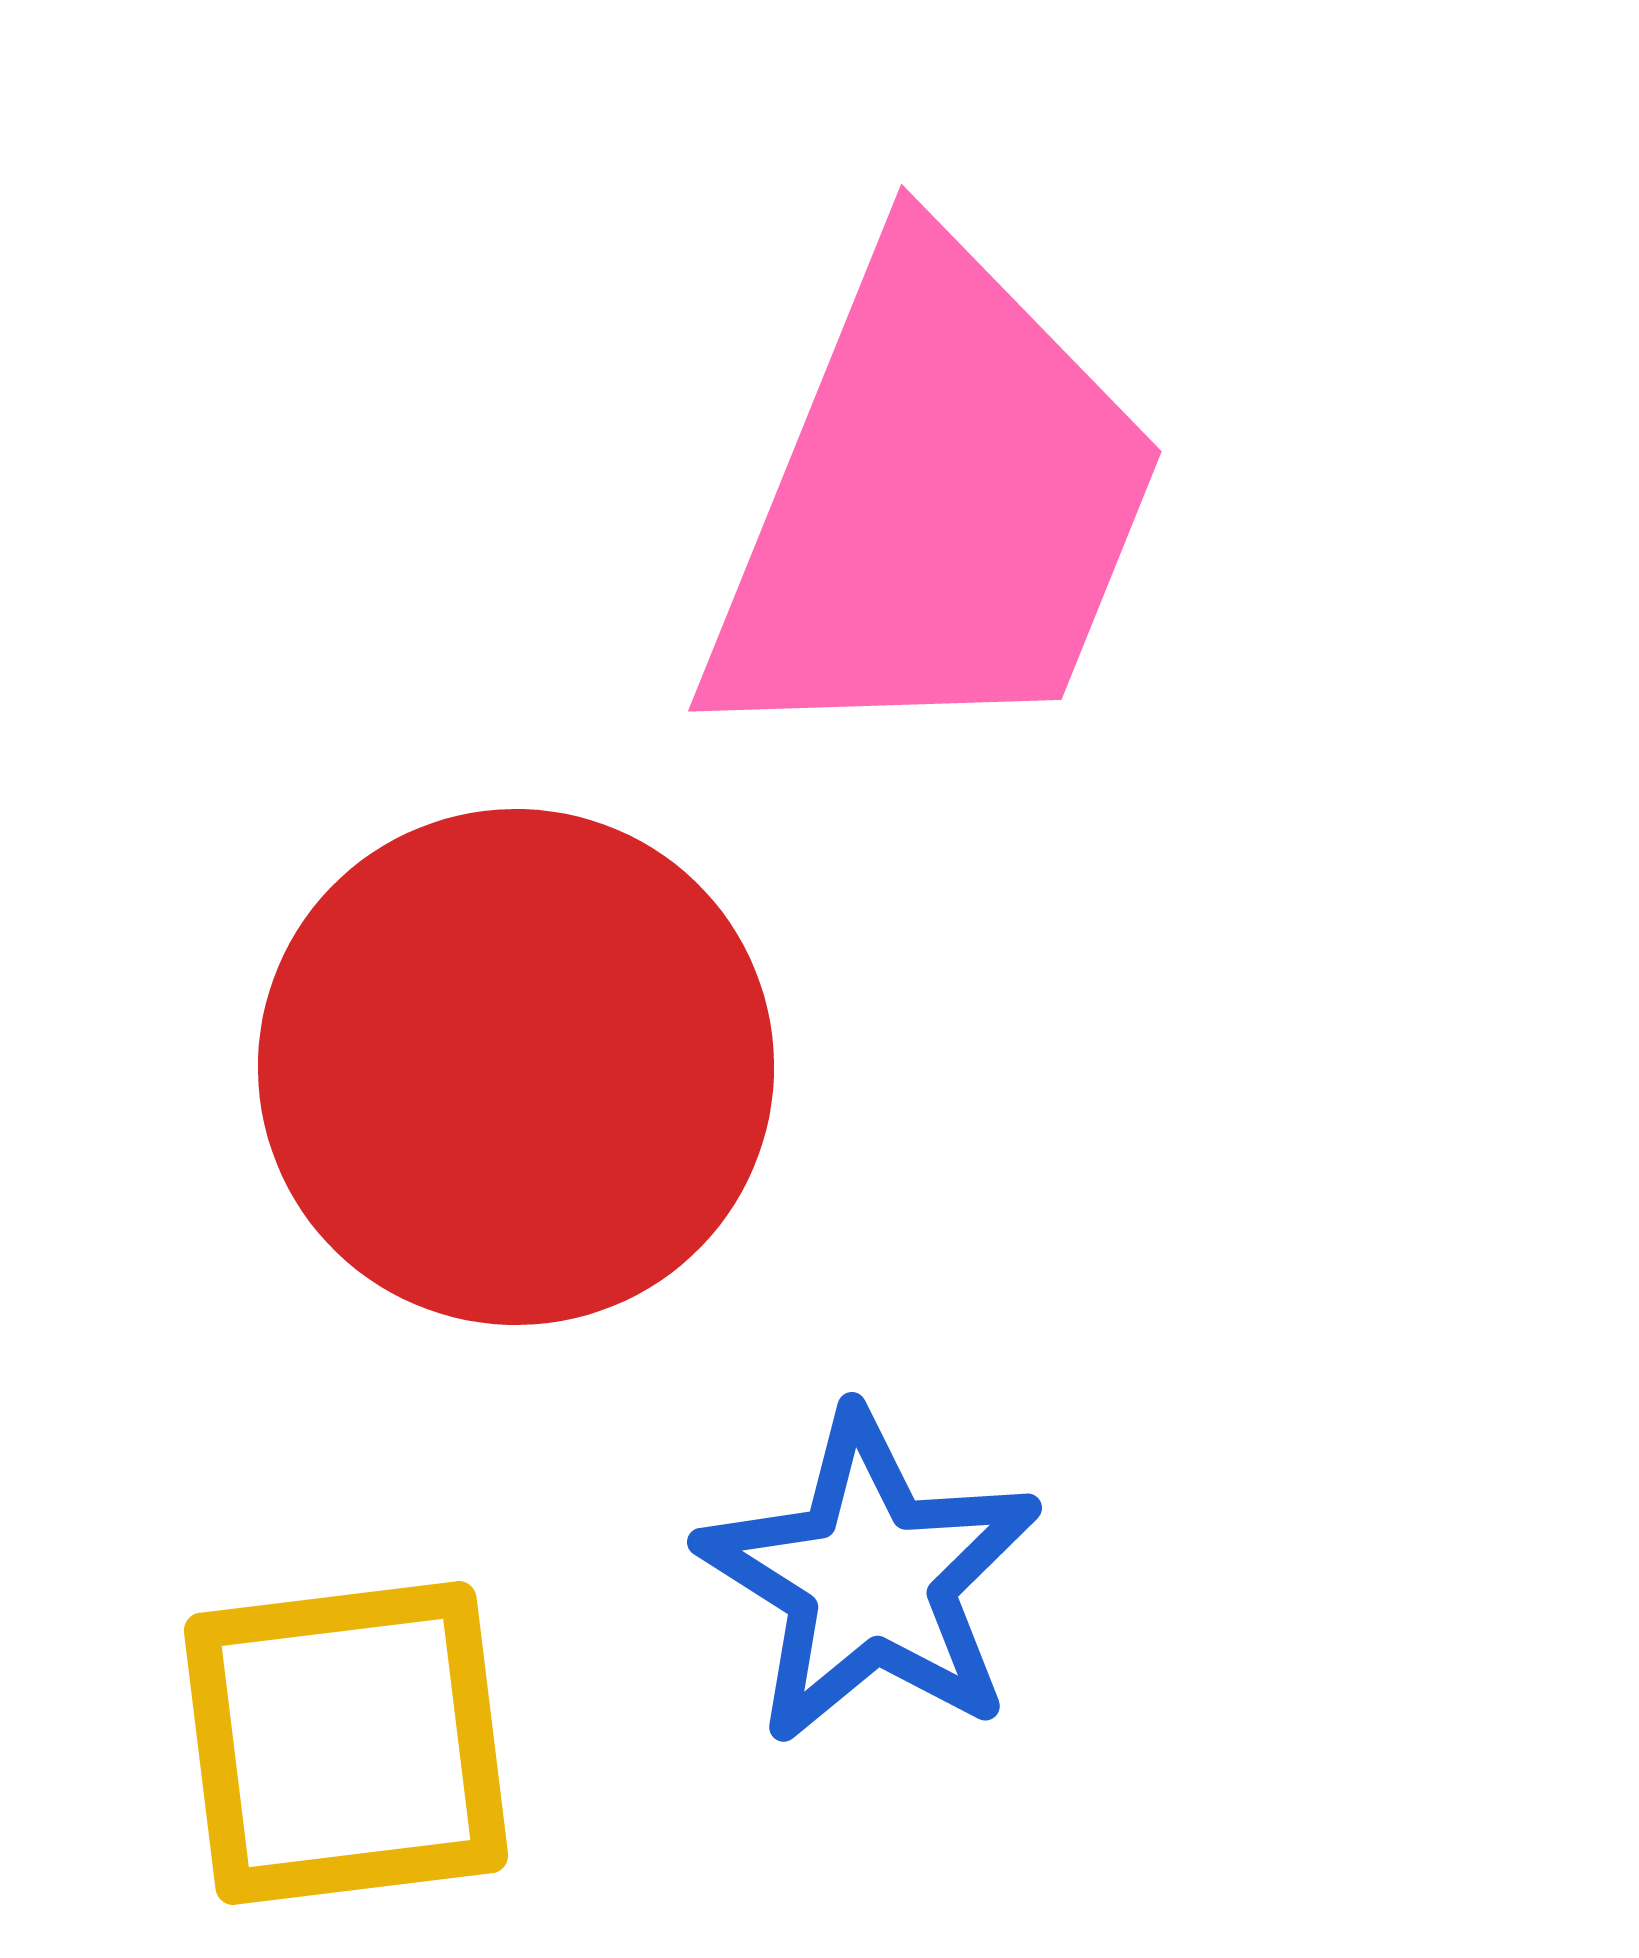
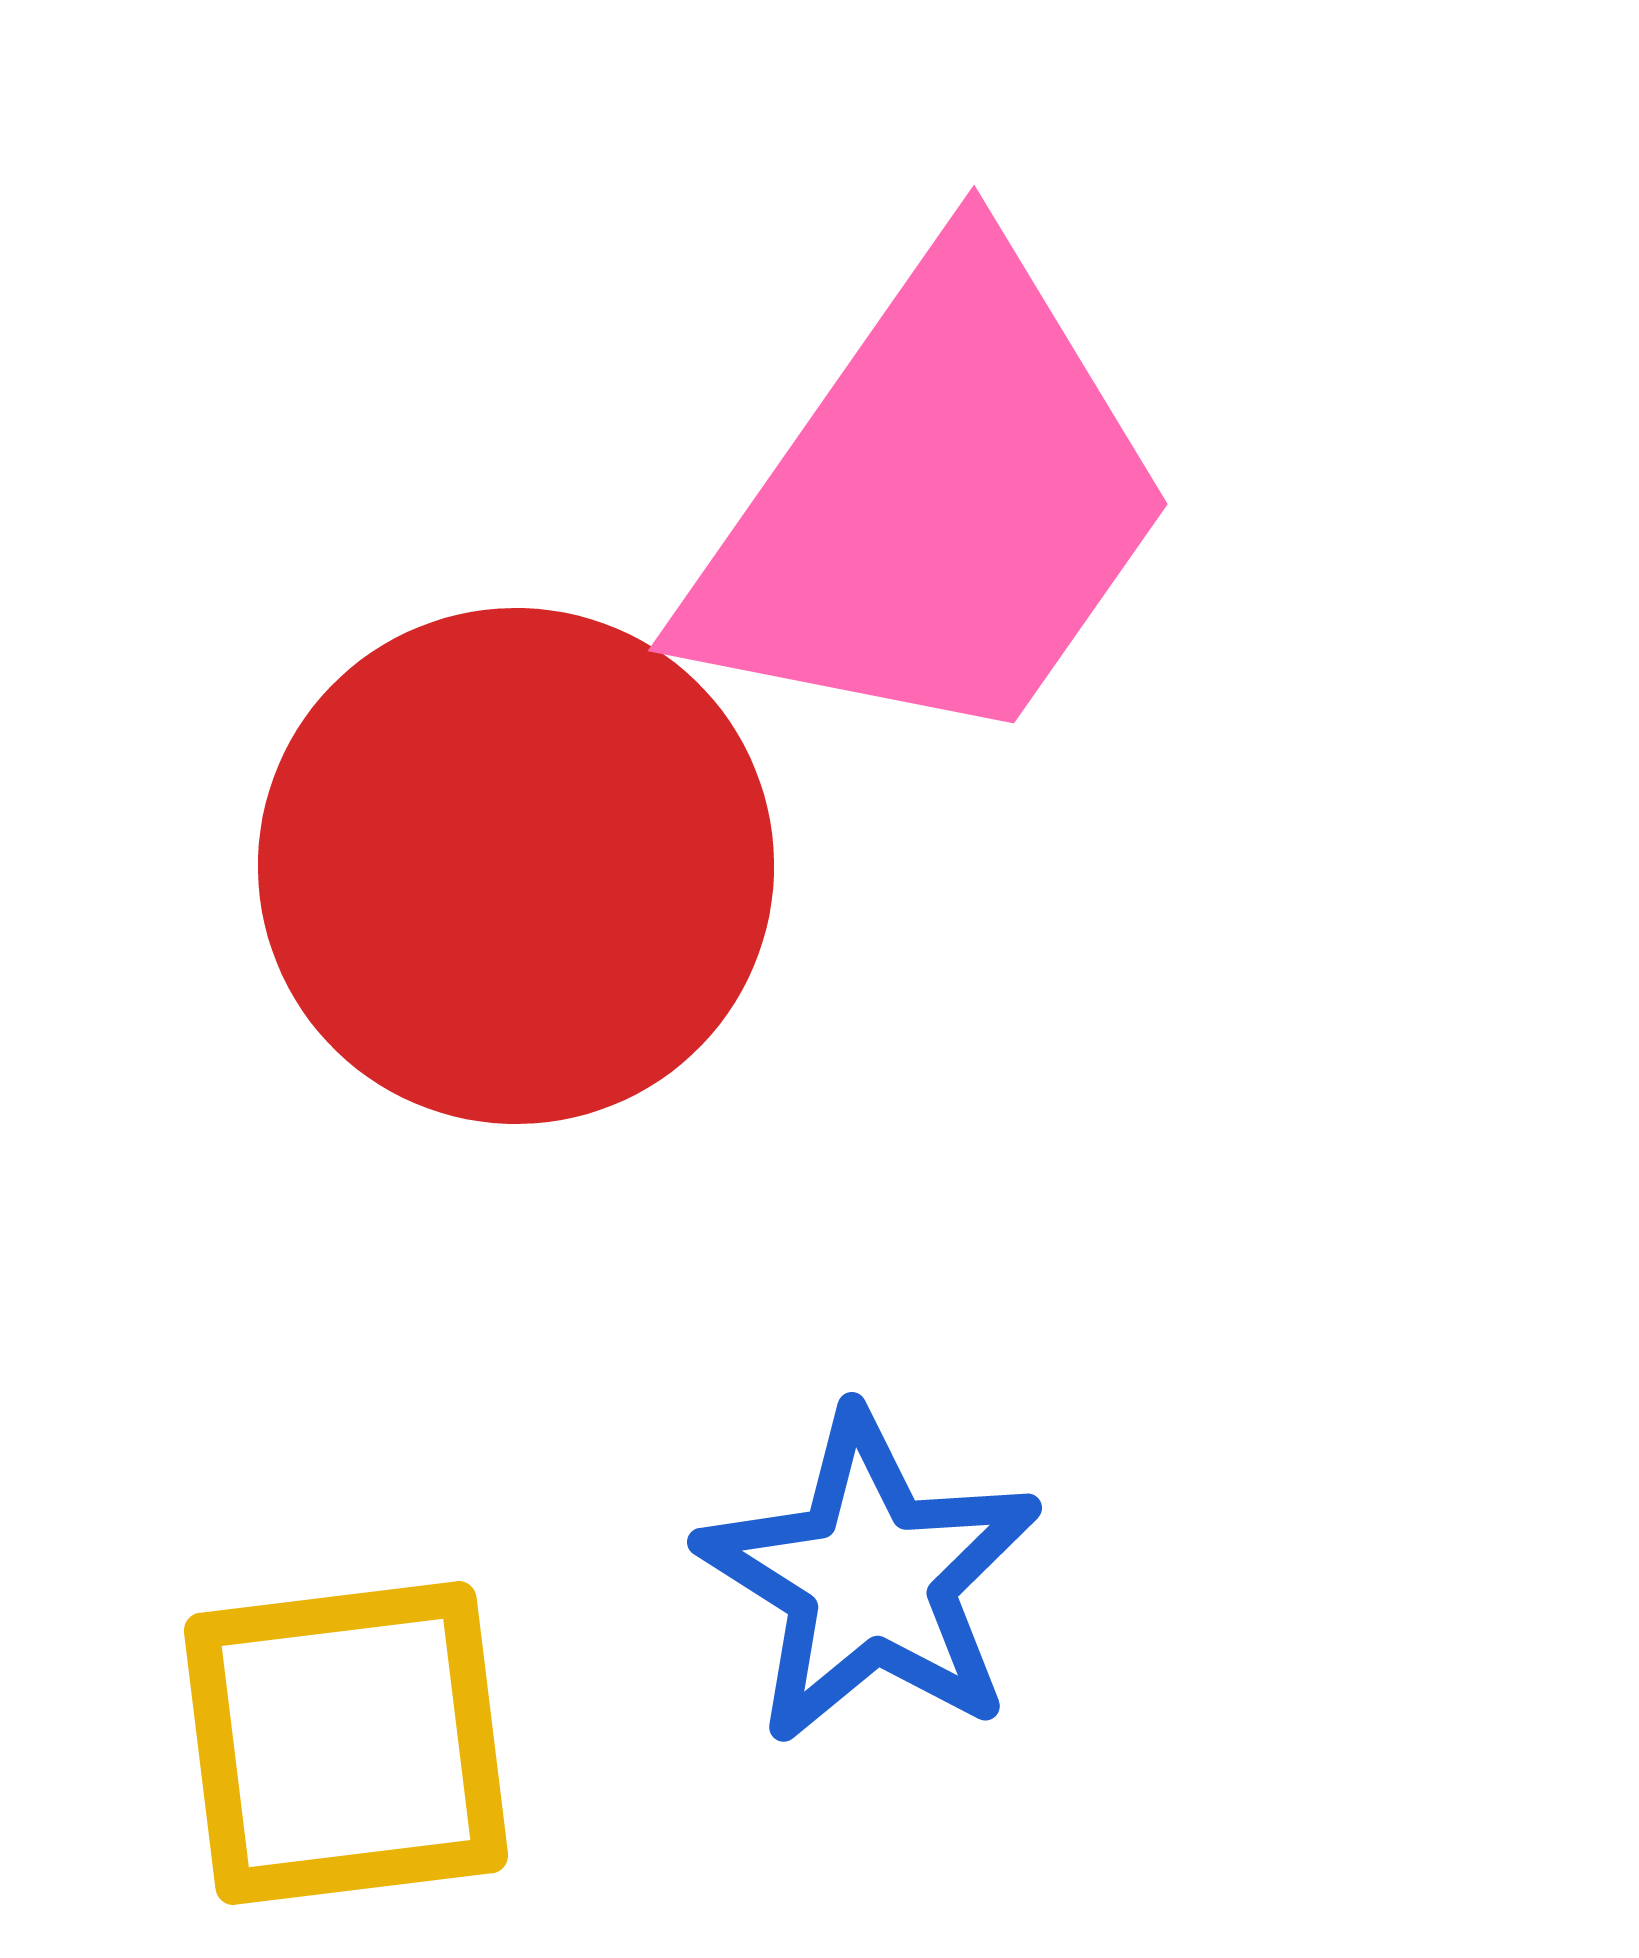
pink trapezoid: rotated 13 degrees clockwise
red circle: moved 201 px up
